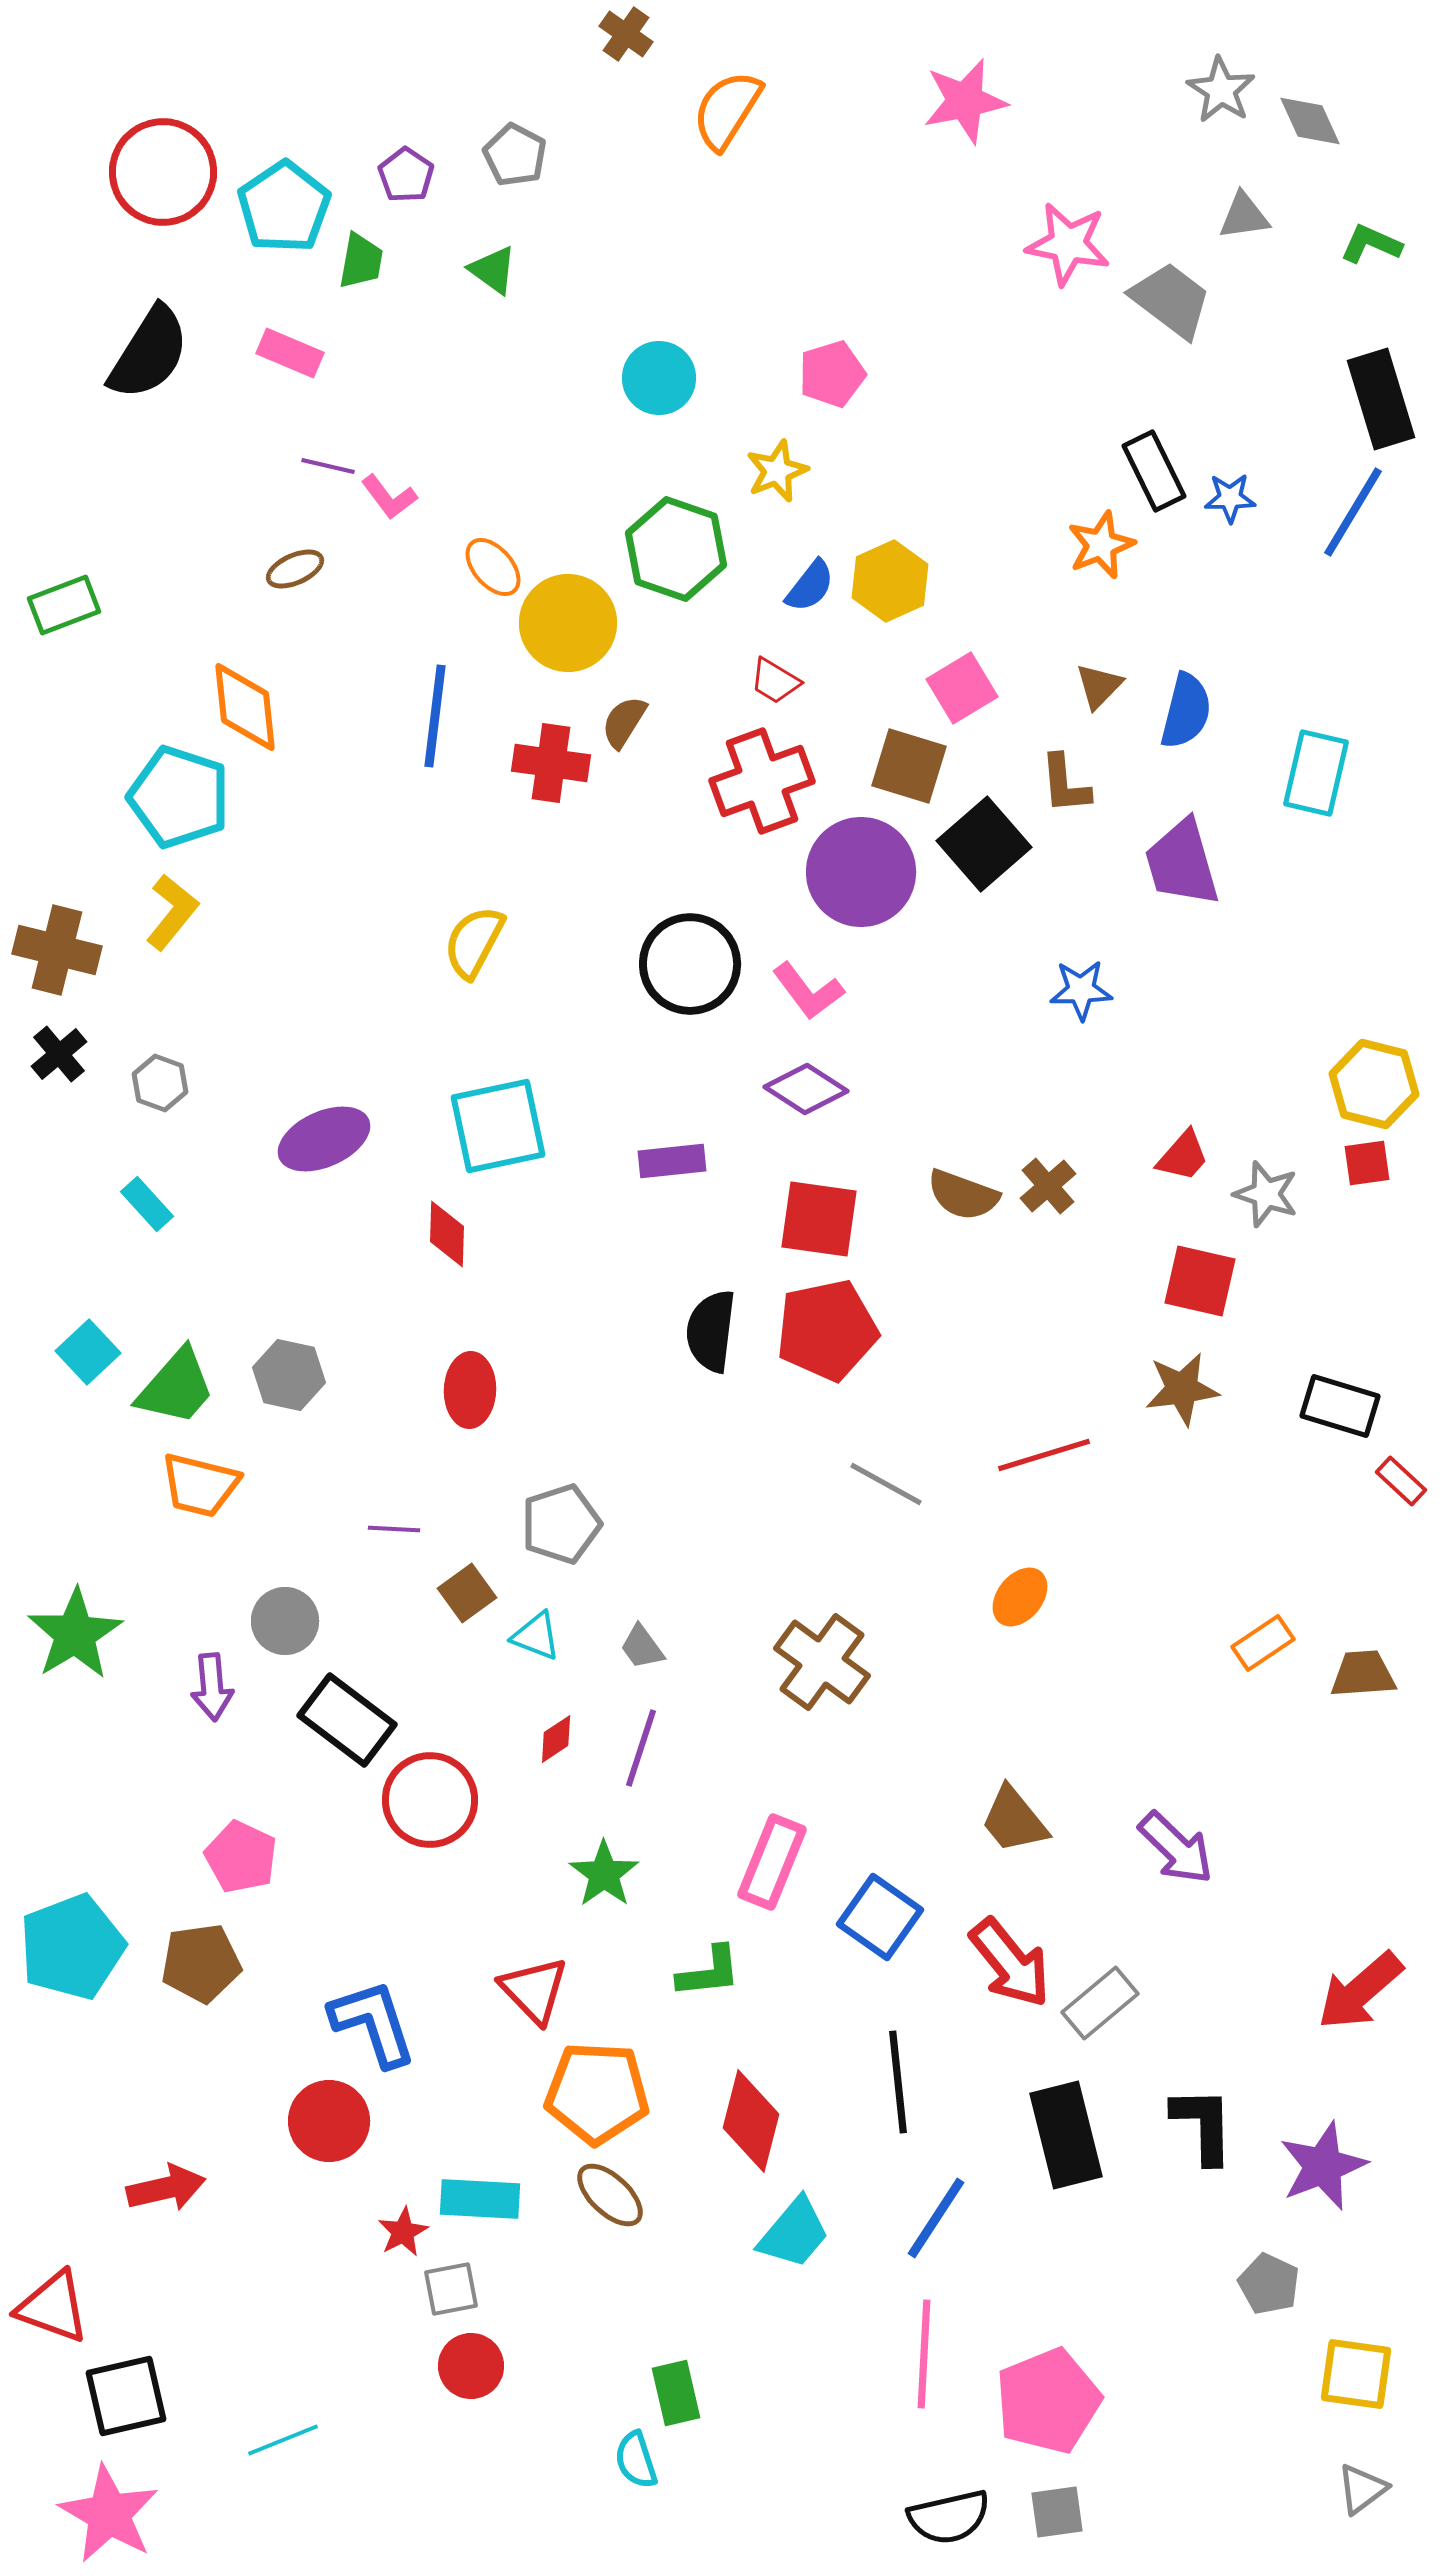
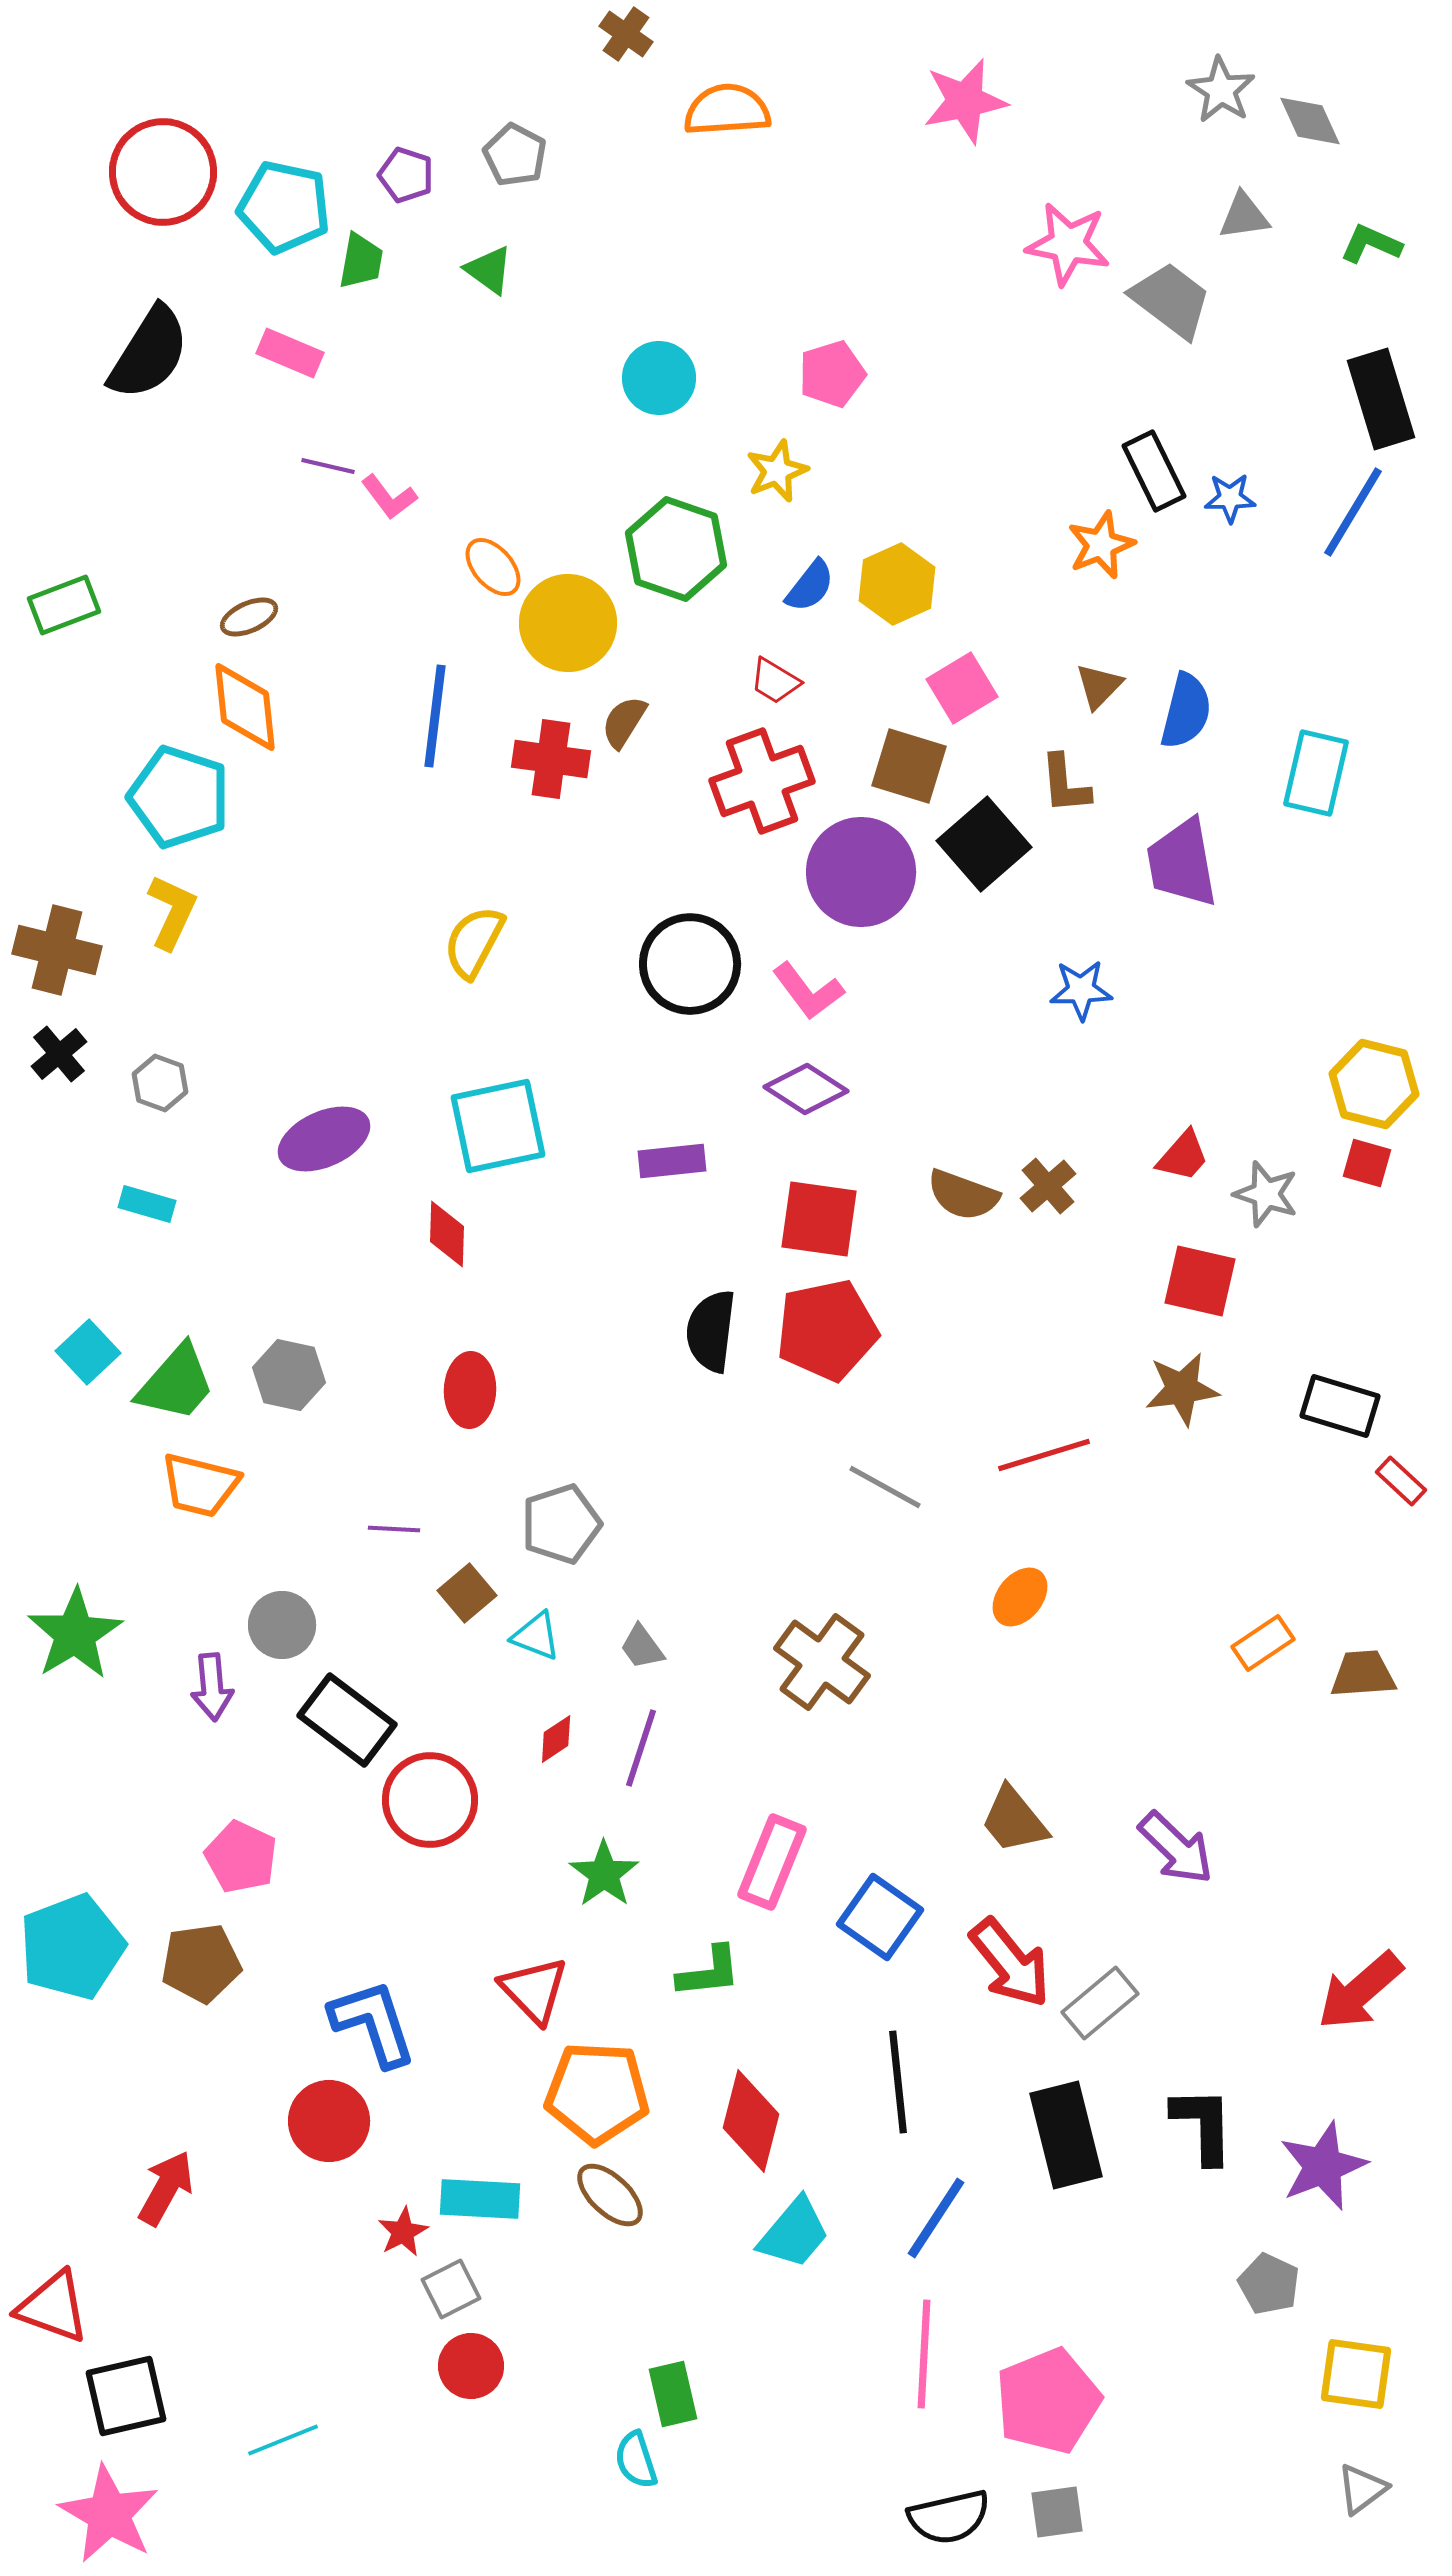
orange semicircle at (727, 110): rotated 54 degrees clockwise
purple pentagon at (406, 175): rotated 16 degrees counterclockwise
cyan pentagon at (284, 207): rotated 26 degrees counterclockwise
green triangle at (493, 270): moved 4 px left
brown ellipse at (295, 569): moved 46 px left, 48 px down
yellow hexagon at (890, 581): moved 7 px right, 3 px down
red cross at (551, 763): moved 4 px up
purple trapezoid at (1182, 863): rotated 6 degrees clockwise
yellow L-shape at (172, 912): rotated 14 degrees counterclockwise
red square at (1367, 1163): rotated 24 degrees clockwise
cyan rectangle at (147, 1204): rotated 32 degrees counterclockwise
green trapezoid at (176, 1387): moved 4 px up
gray line at (886, 1484): moved 1 px left, 3 px down
brown square at (467, 1593): rotated 4 degrees counterclockwise
gray circle at (285, 1621): moved 3 px left, 4 px down
red arrow at (166, 2188): rotated 48 degrees counterclockwise
gray square at (451, 2289): rotated 16 degrees counterclockwise
green rectangle at (676, 2393): moved 3 px left, 1 px down
